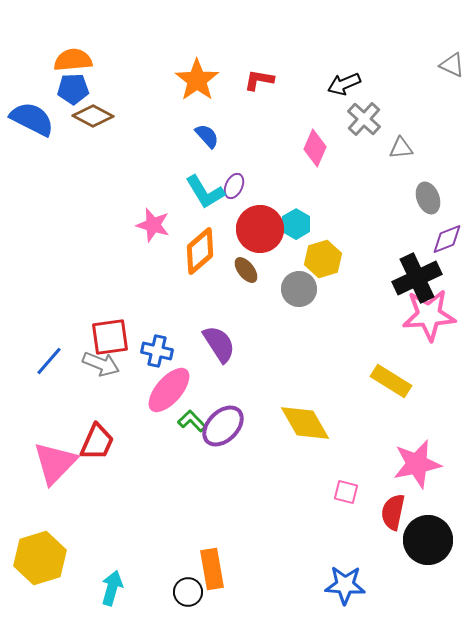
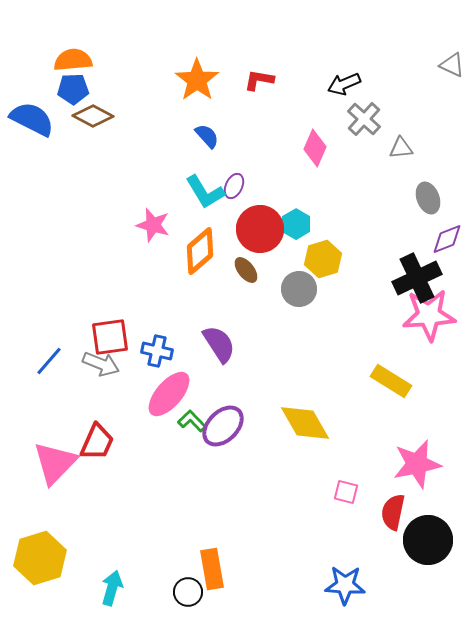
pink ellipse at (169, 390): moved 4 px down
